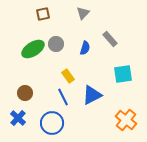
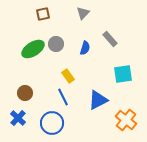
blue triangle: moved 6 px right, 5 px down
